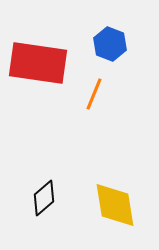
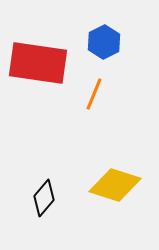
blue hexagon: moved 6 px left, 2 px up; rotated 12 degrees clockwise
black diamond: rotated 9 degrees counterclockwise
yellow diamond: moved 20 px up; rotated 63 degrees counterclockwise
